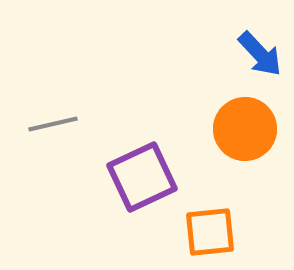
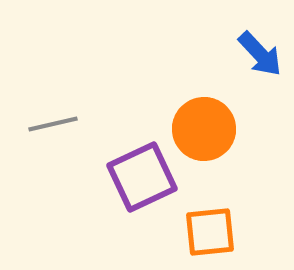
orange circle: moved 41 px left
